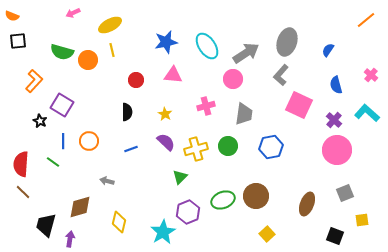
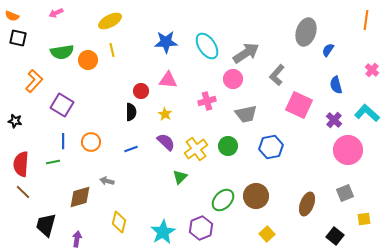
pink arrow at (73, 13): moved 17 px left
orange line at (366, 20): rotated 42 degrees counterclockwise
yellow ellipse at (110, 25): moved 4 px up
black square at (18, 41): moved 3 px up; rotated 18 degrees clockwise
blue star at (166, 42): rotated 10 degrees clockwise
gray ellipse at (287, 42): moved 19 px right, 10 px up
green semicircle at (62, 52): rotated 25 degrees counterclockwise
pink triangle at (173, 75): moved 5 px left, 5 px down
gray L-shape at (281, 75): moved 4 px left
pink cross at (371, 75): moved 1 px right, 5 px up
red circle at (136, 80): moved 5 px right, 11 px down
pink cross at (206, 106): moved 1 px right, 5 px up
black semicircle at (127, 112): moved 4 px right
gray trapezoid at (244, 114): moved 2 px right; rotated 70 degrees clockwise
black star at (40, 121): moved 25 px left; rotated 16 degrees counterclockwise
orange circle at (89, 141): moved 2 px right, 1 px down
yellow cross at (196, 149): rotated 20 degrees counterclockwise
pink circle at (337, 150): moved 11 px right
green line at (53, 162): rotated 48 degrees counterclockwise
green ellipse at (223, 200): rotated 25 degrees counterclockwise
brown diamond at (80, 207): moved 10 px up
purple hexagon at (188, 212): moved 13 px right, 16 px down
yellow square at (362, 220): moved 2 px right, 1 px up
black square at (335, 236): rotated 18 degrees clockwise
purple arrow at (70, 239): moved 7 px right
